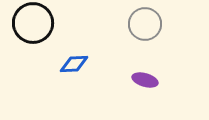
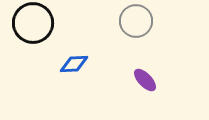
gray circle: moved 9 px left, 3 px up
purple ellipse: rotated 30 degrees clockwise
